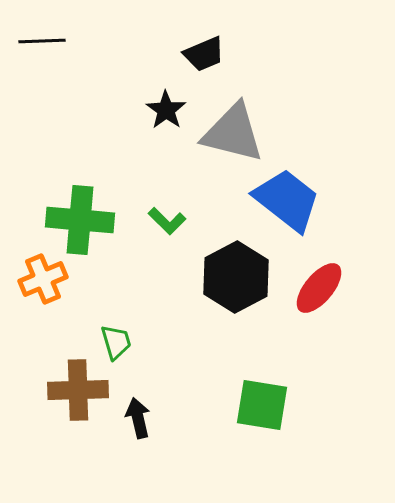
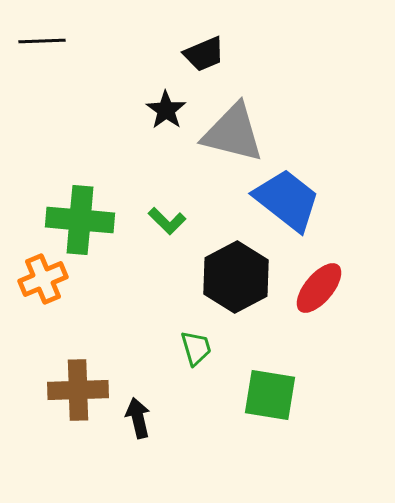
green trapezoid: moved 80 px right, 6 px down
green square: moved 8 px right, 10 px up
